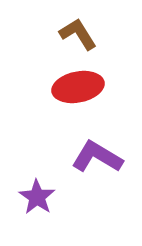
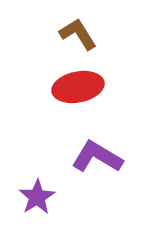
purple star: rotated 6 degrees clockwise
